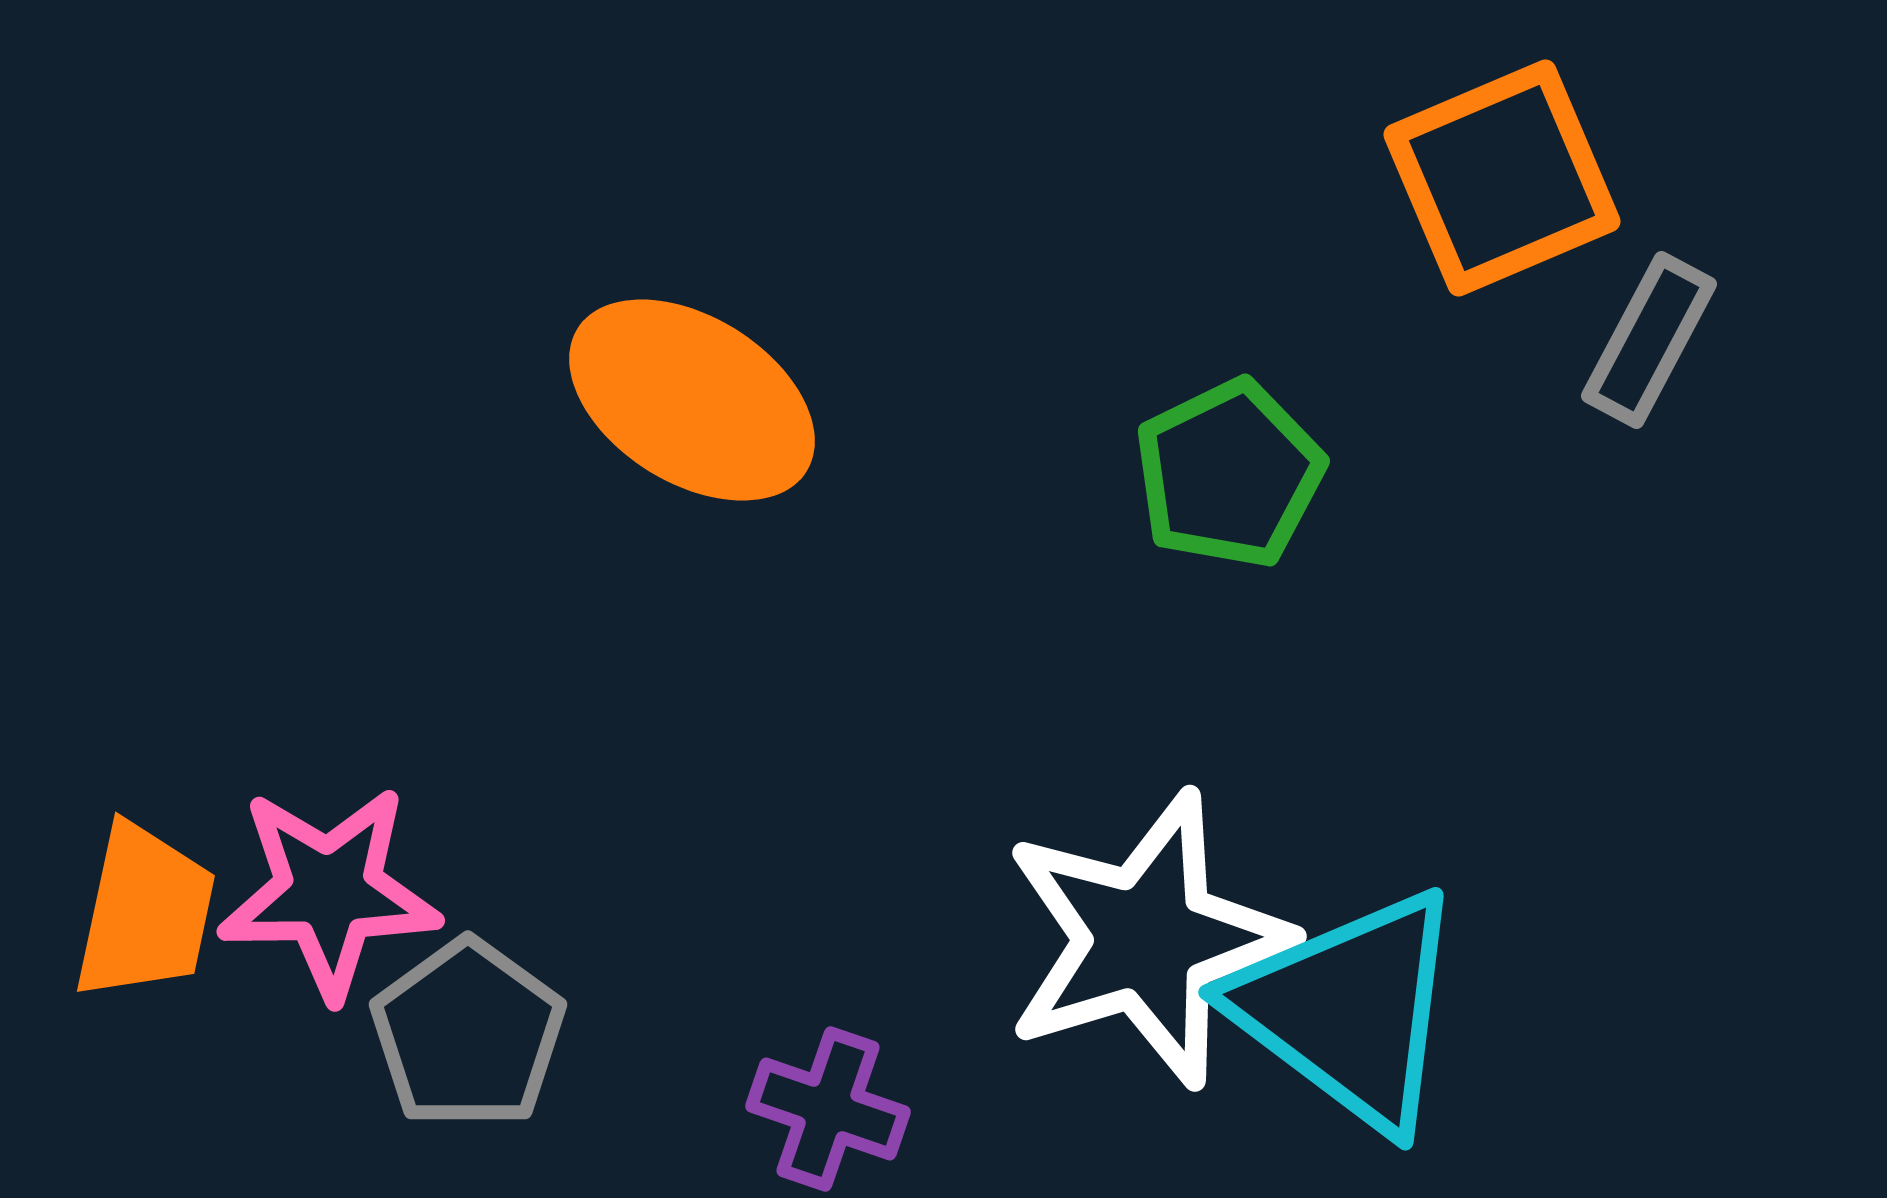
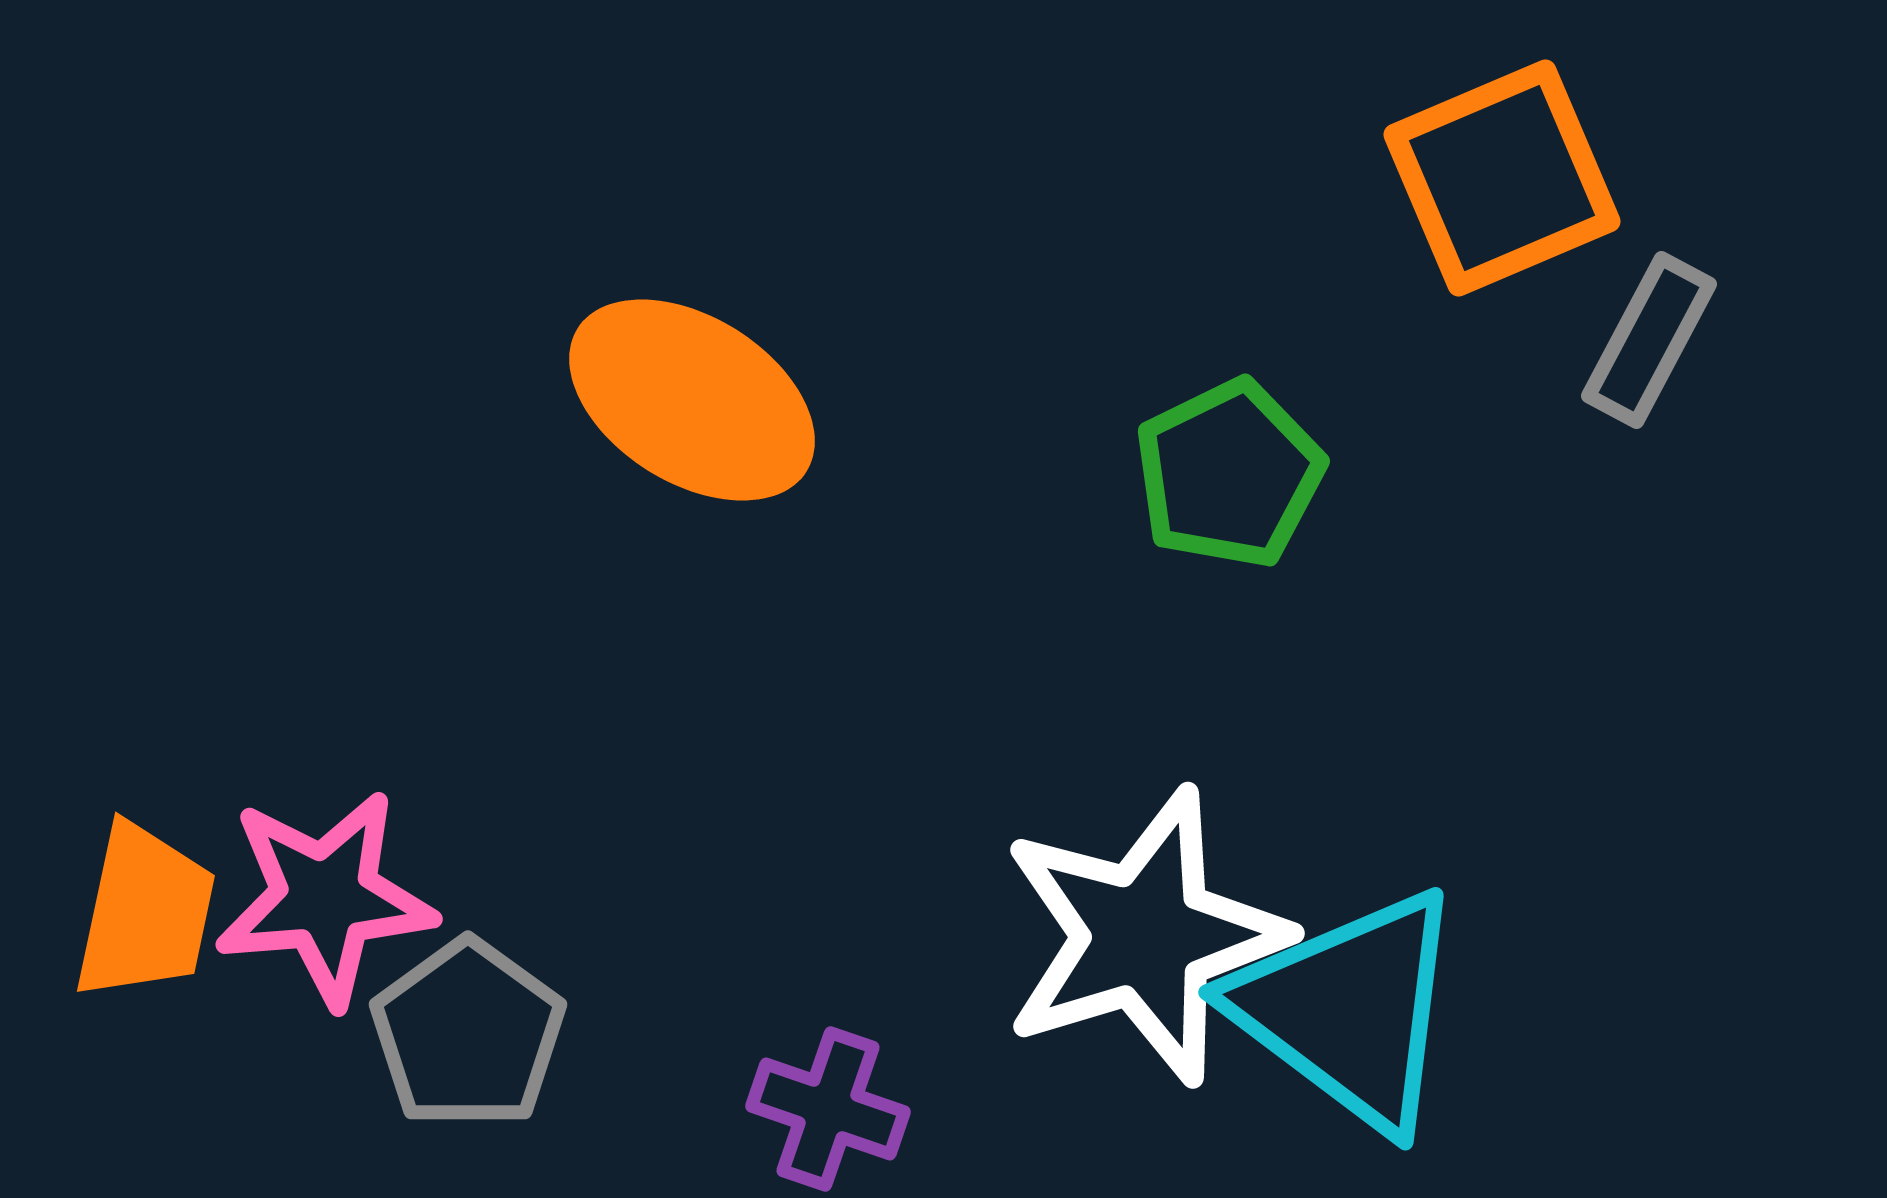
pink star: moved 4 px left, 6 px down; rotated 4 degrees counterclockwise
white star: moved 2 px left, 3 px up
